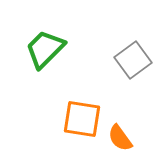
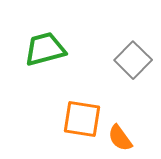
green trapezoid: rotated 30 degrees clockwise
gray square: rotated 9 degrees counterclockwise
